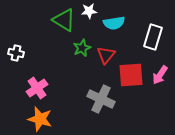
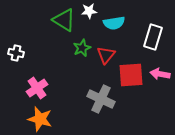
pink arrow: moved 1 px up; rotated 66 degrees clockwise
